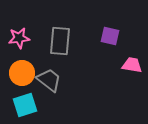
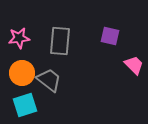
pink trapezoid: moved 2 px right; rotated 35 degrees clockwise
